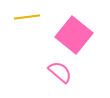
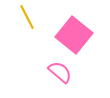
yellow line: rotated 70 degrees clockwise
